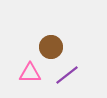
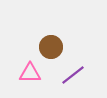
purple line: moved 6 px right
